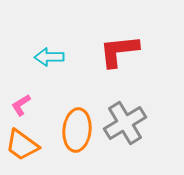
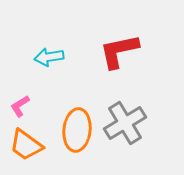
red L-shape: rotated 6 degrees counterclockwise
cyan arrow: rotated 8 degrees counterclockwise
pink L-shape: moved 1 px left, 1 px down
orange trapezoid: moved 4 px right
